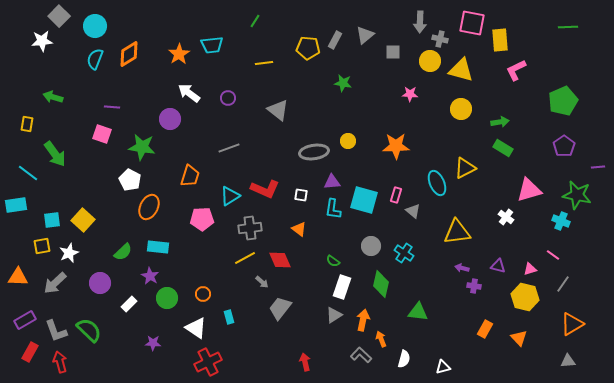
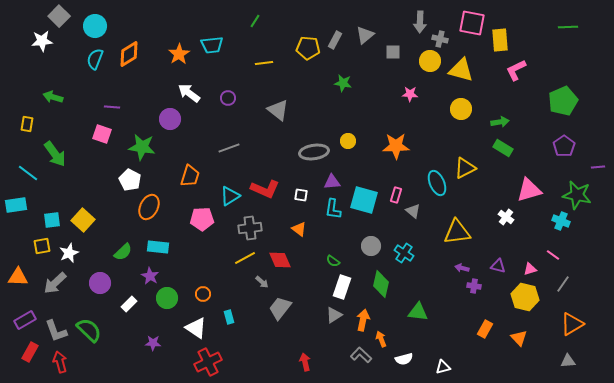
white semicircle at (404, 359): rotated 60 degrees clockwise
